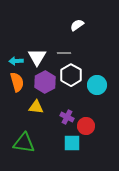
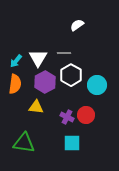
white triangle: moved 1 px right, 1 px down
cyan arrow: rotated 48 degrees counterclockwise
orange semicircle: moved 2 px left, 2 px down; rotated 24 degrees clockwise
red circle: moved 11 px up
